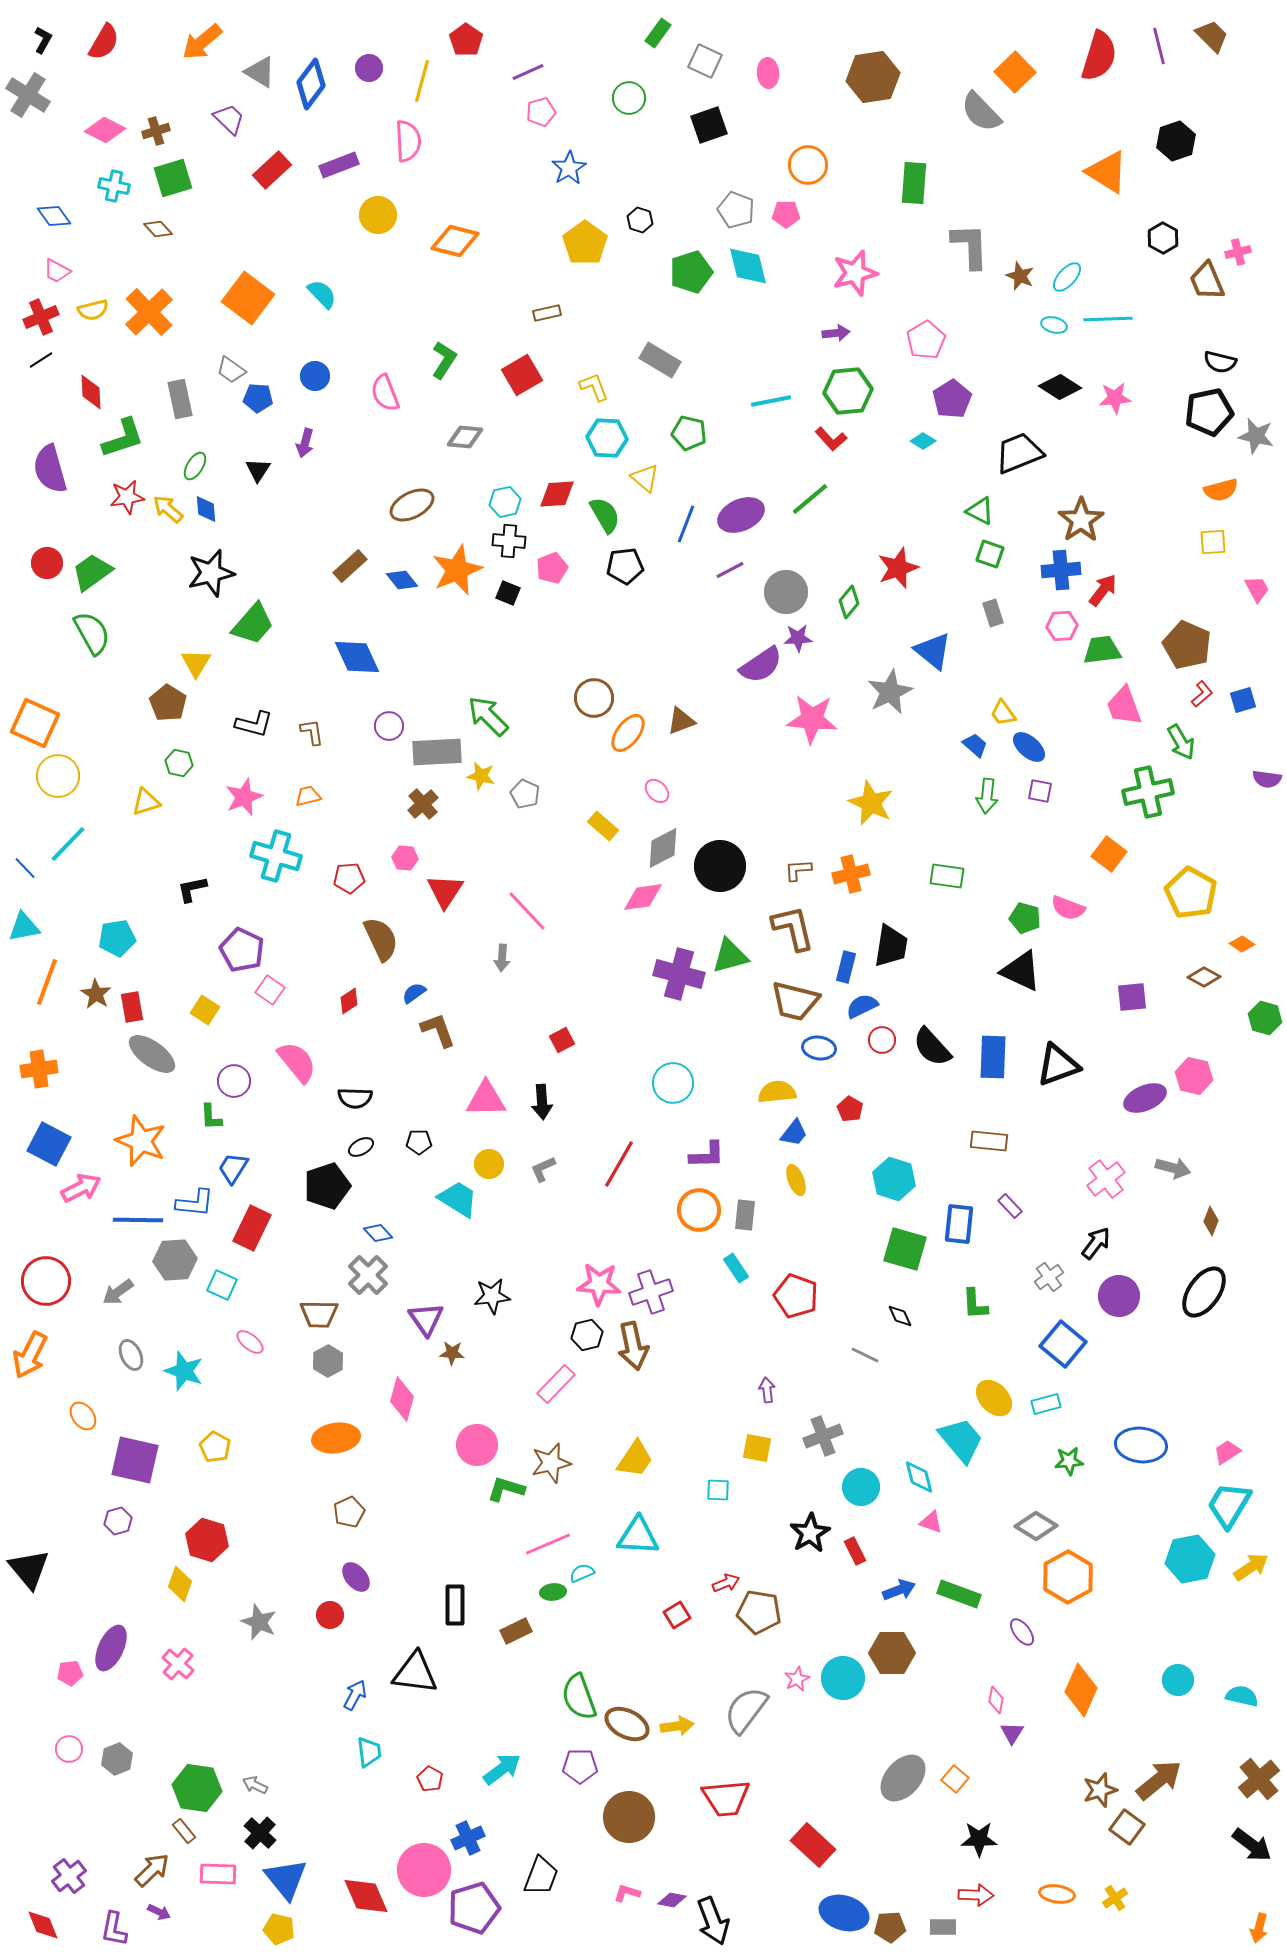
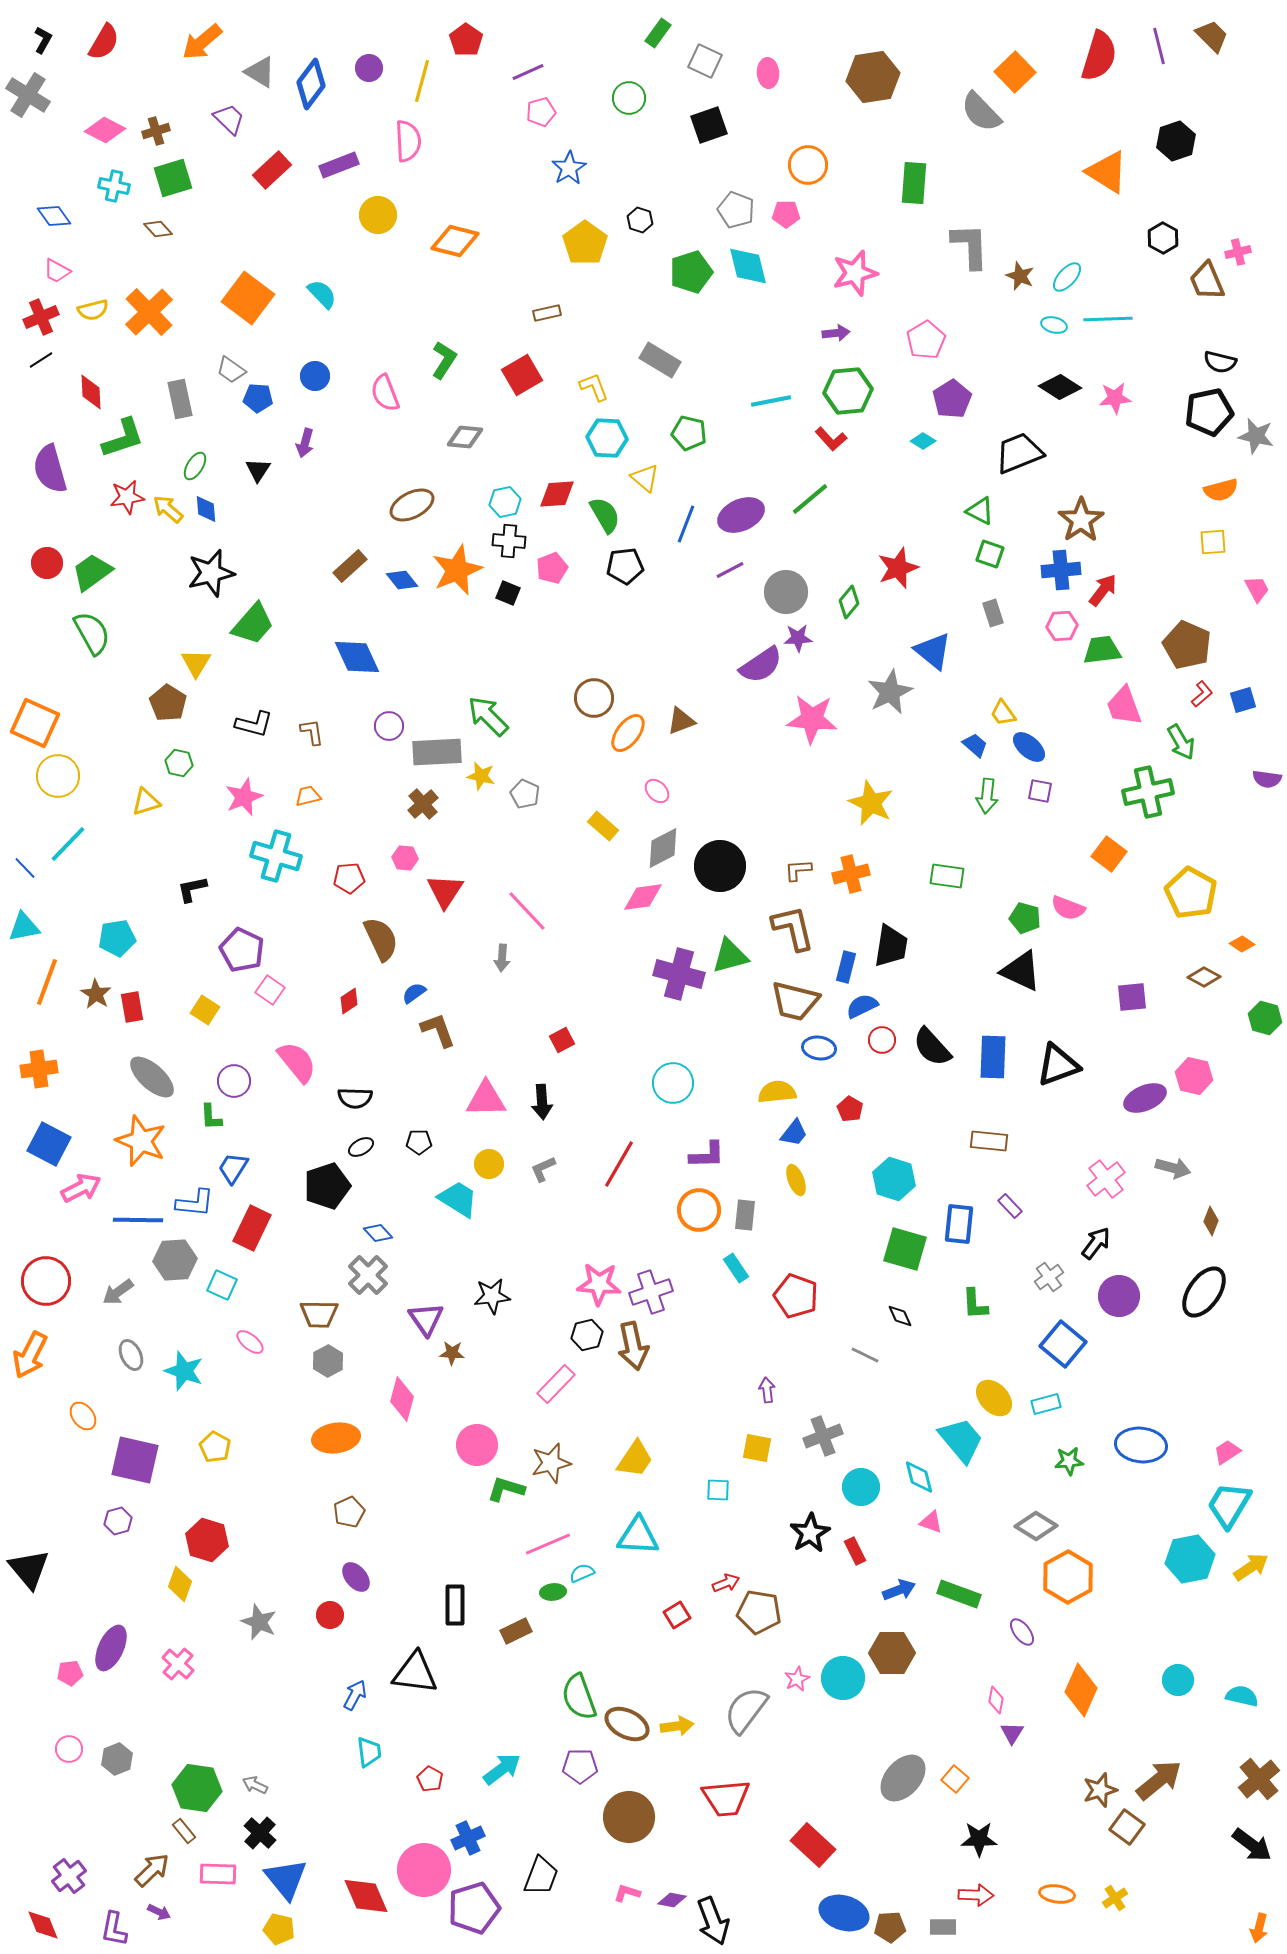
gray ellipse at (152, 1054): moved 23 px down; rotated 6 degrees clockwise
